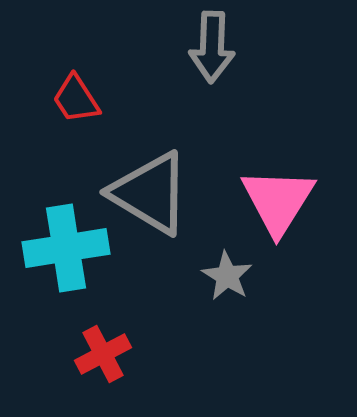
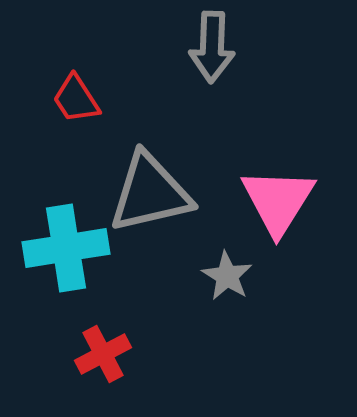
gray triangle: rotated 44 degrees counterclockwise
